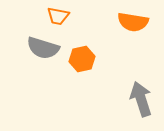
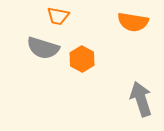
orange hexagon: rotated 20 degrees counterclockwise
